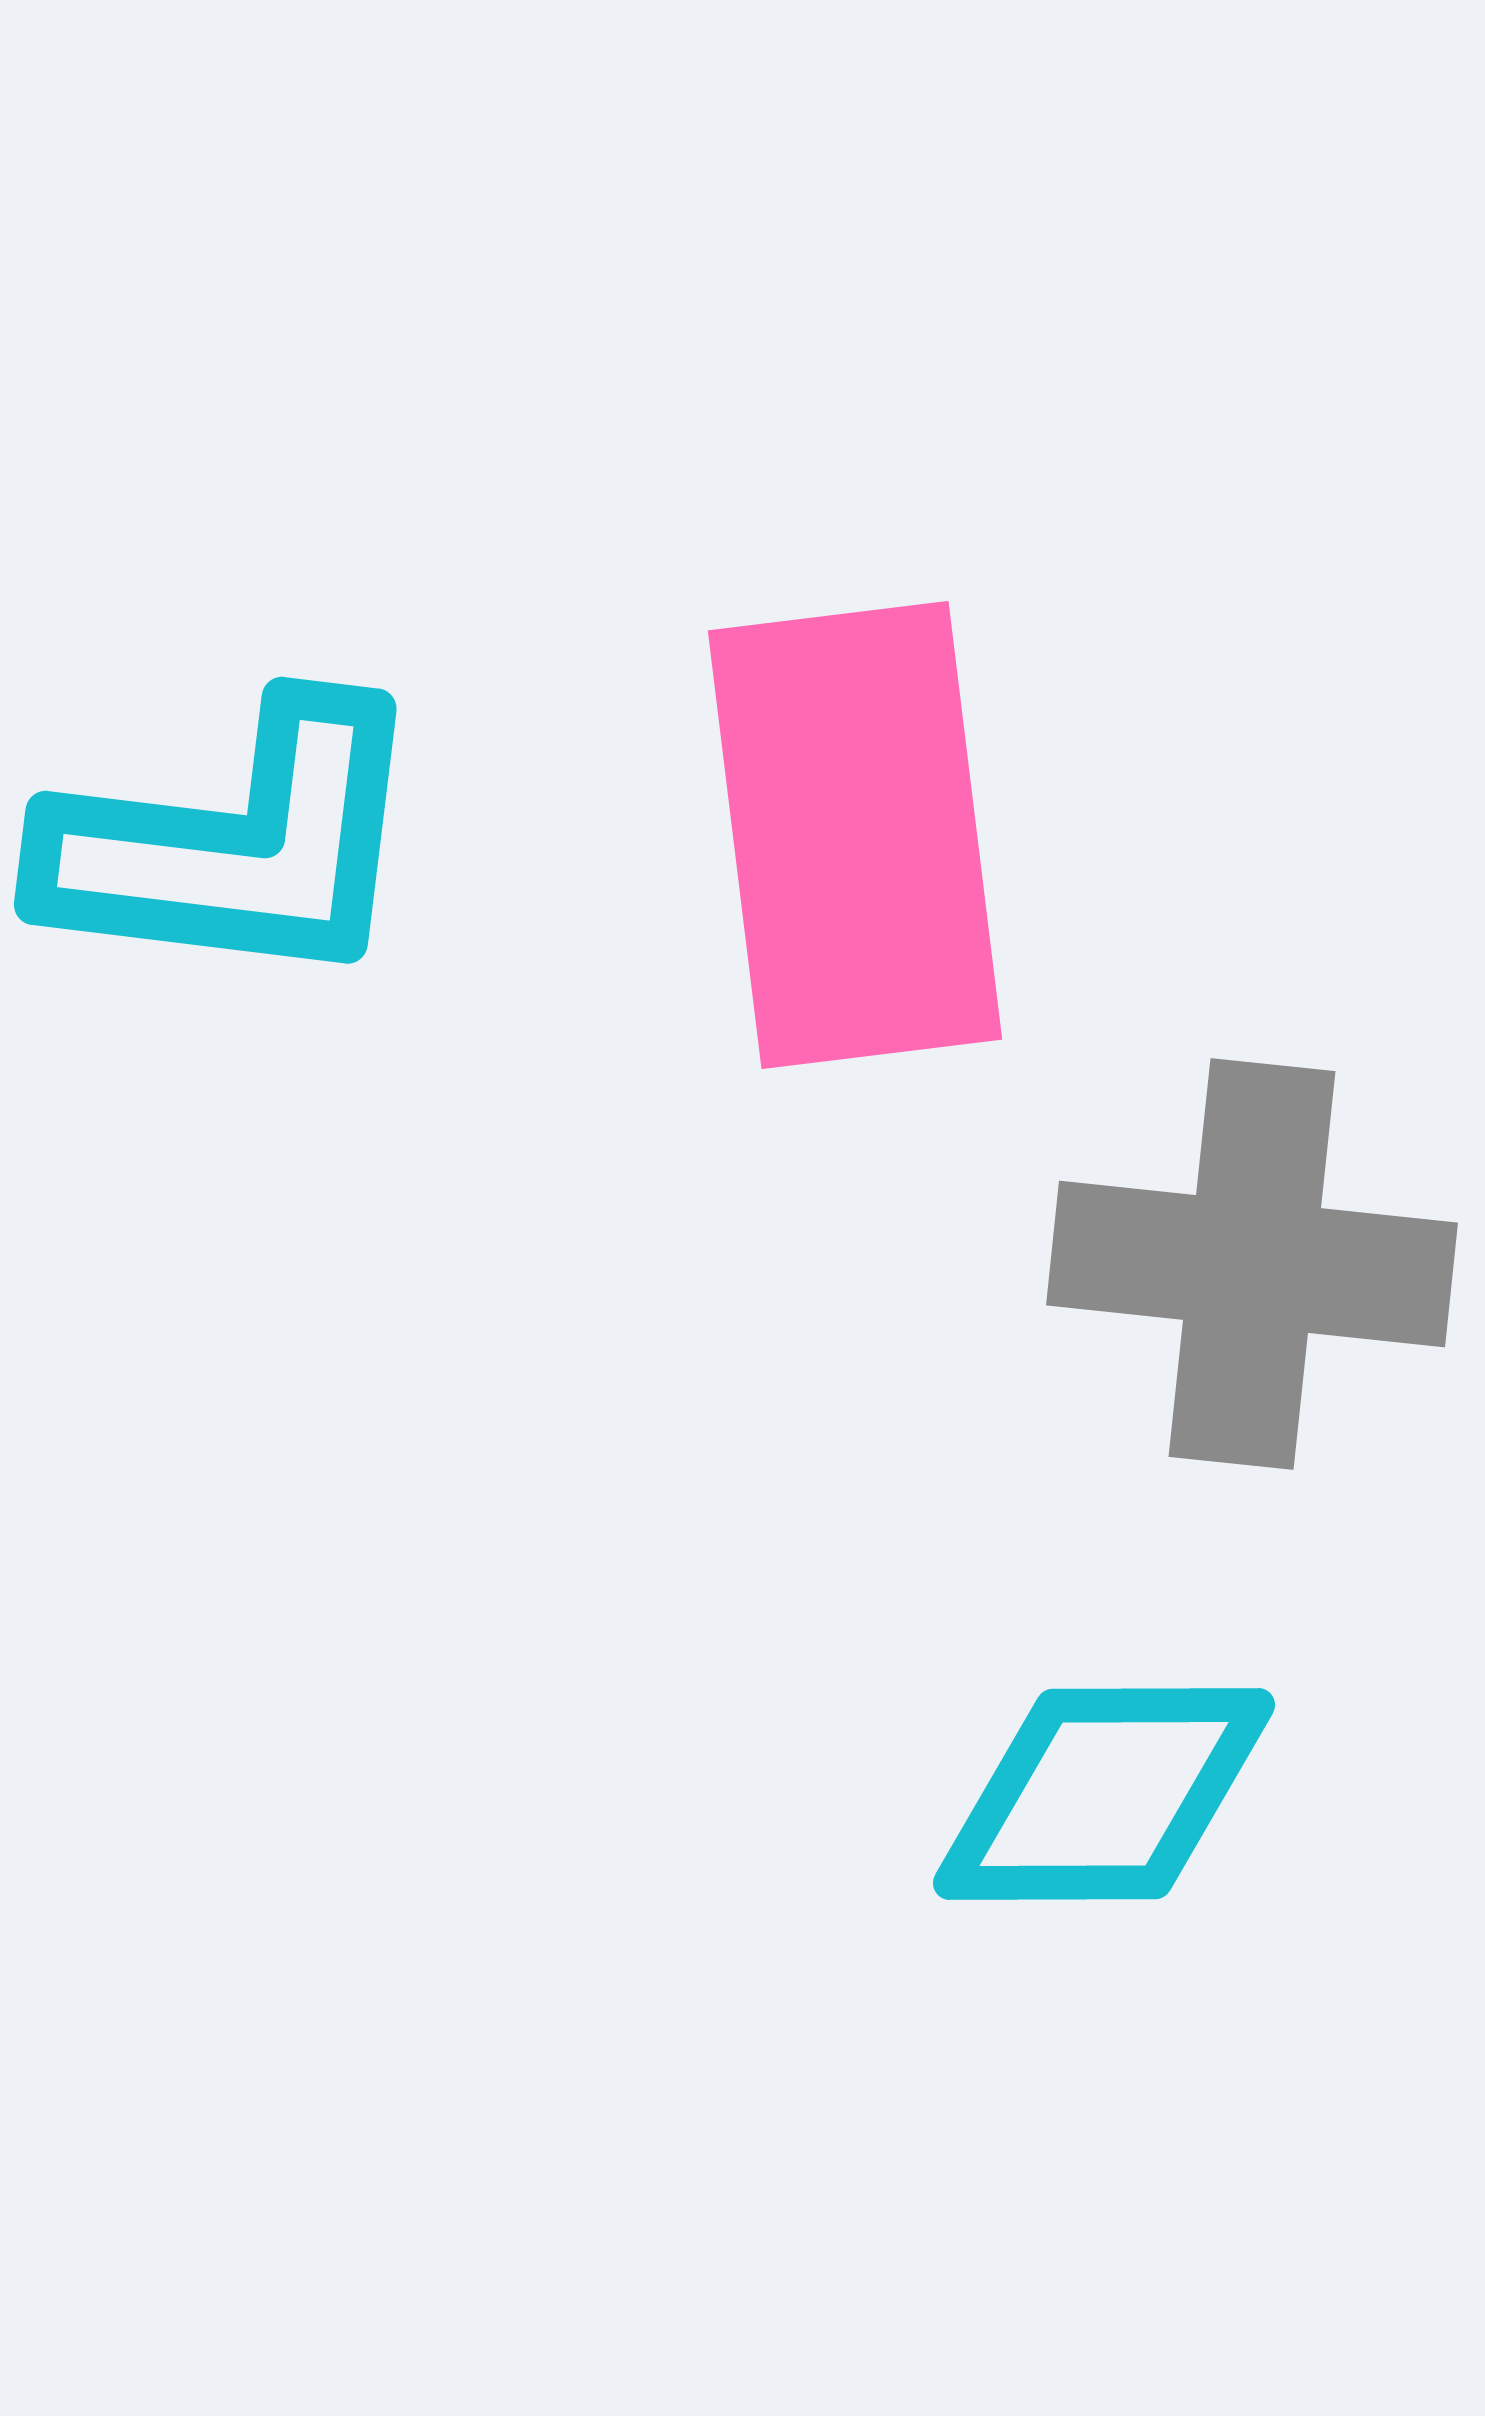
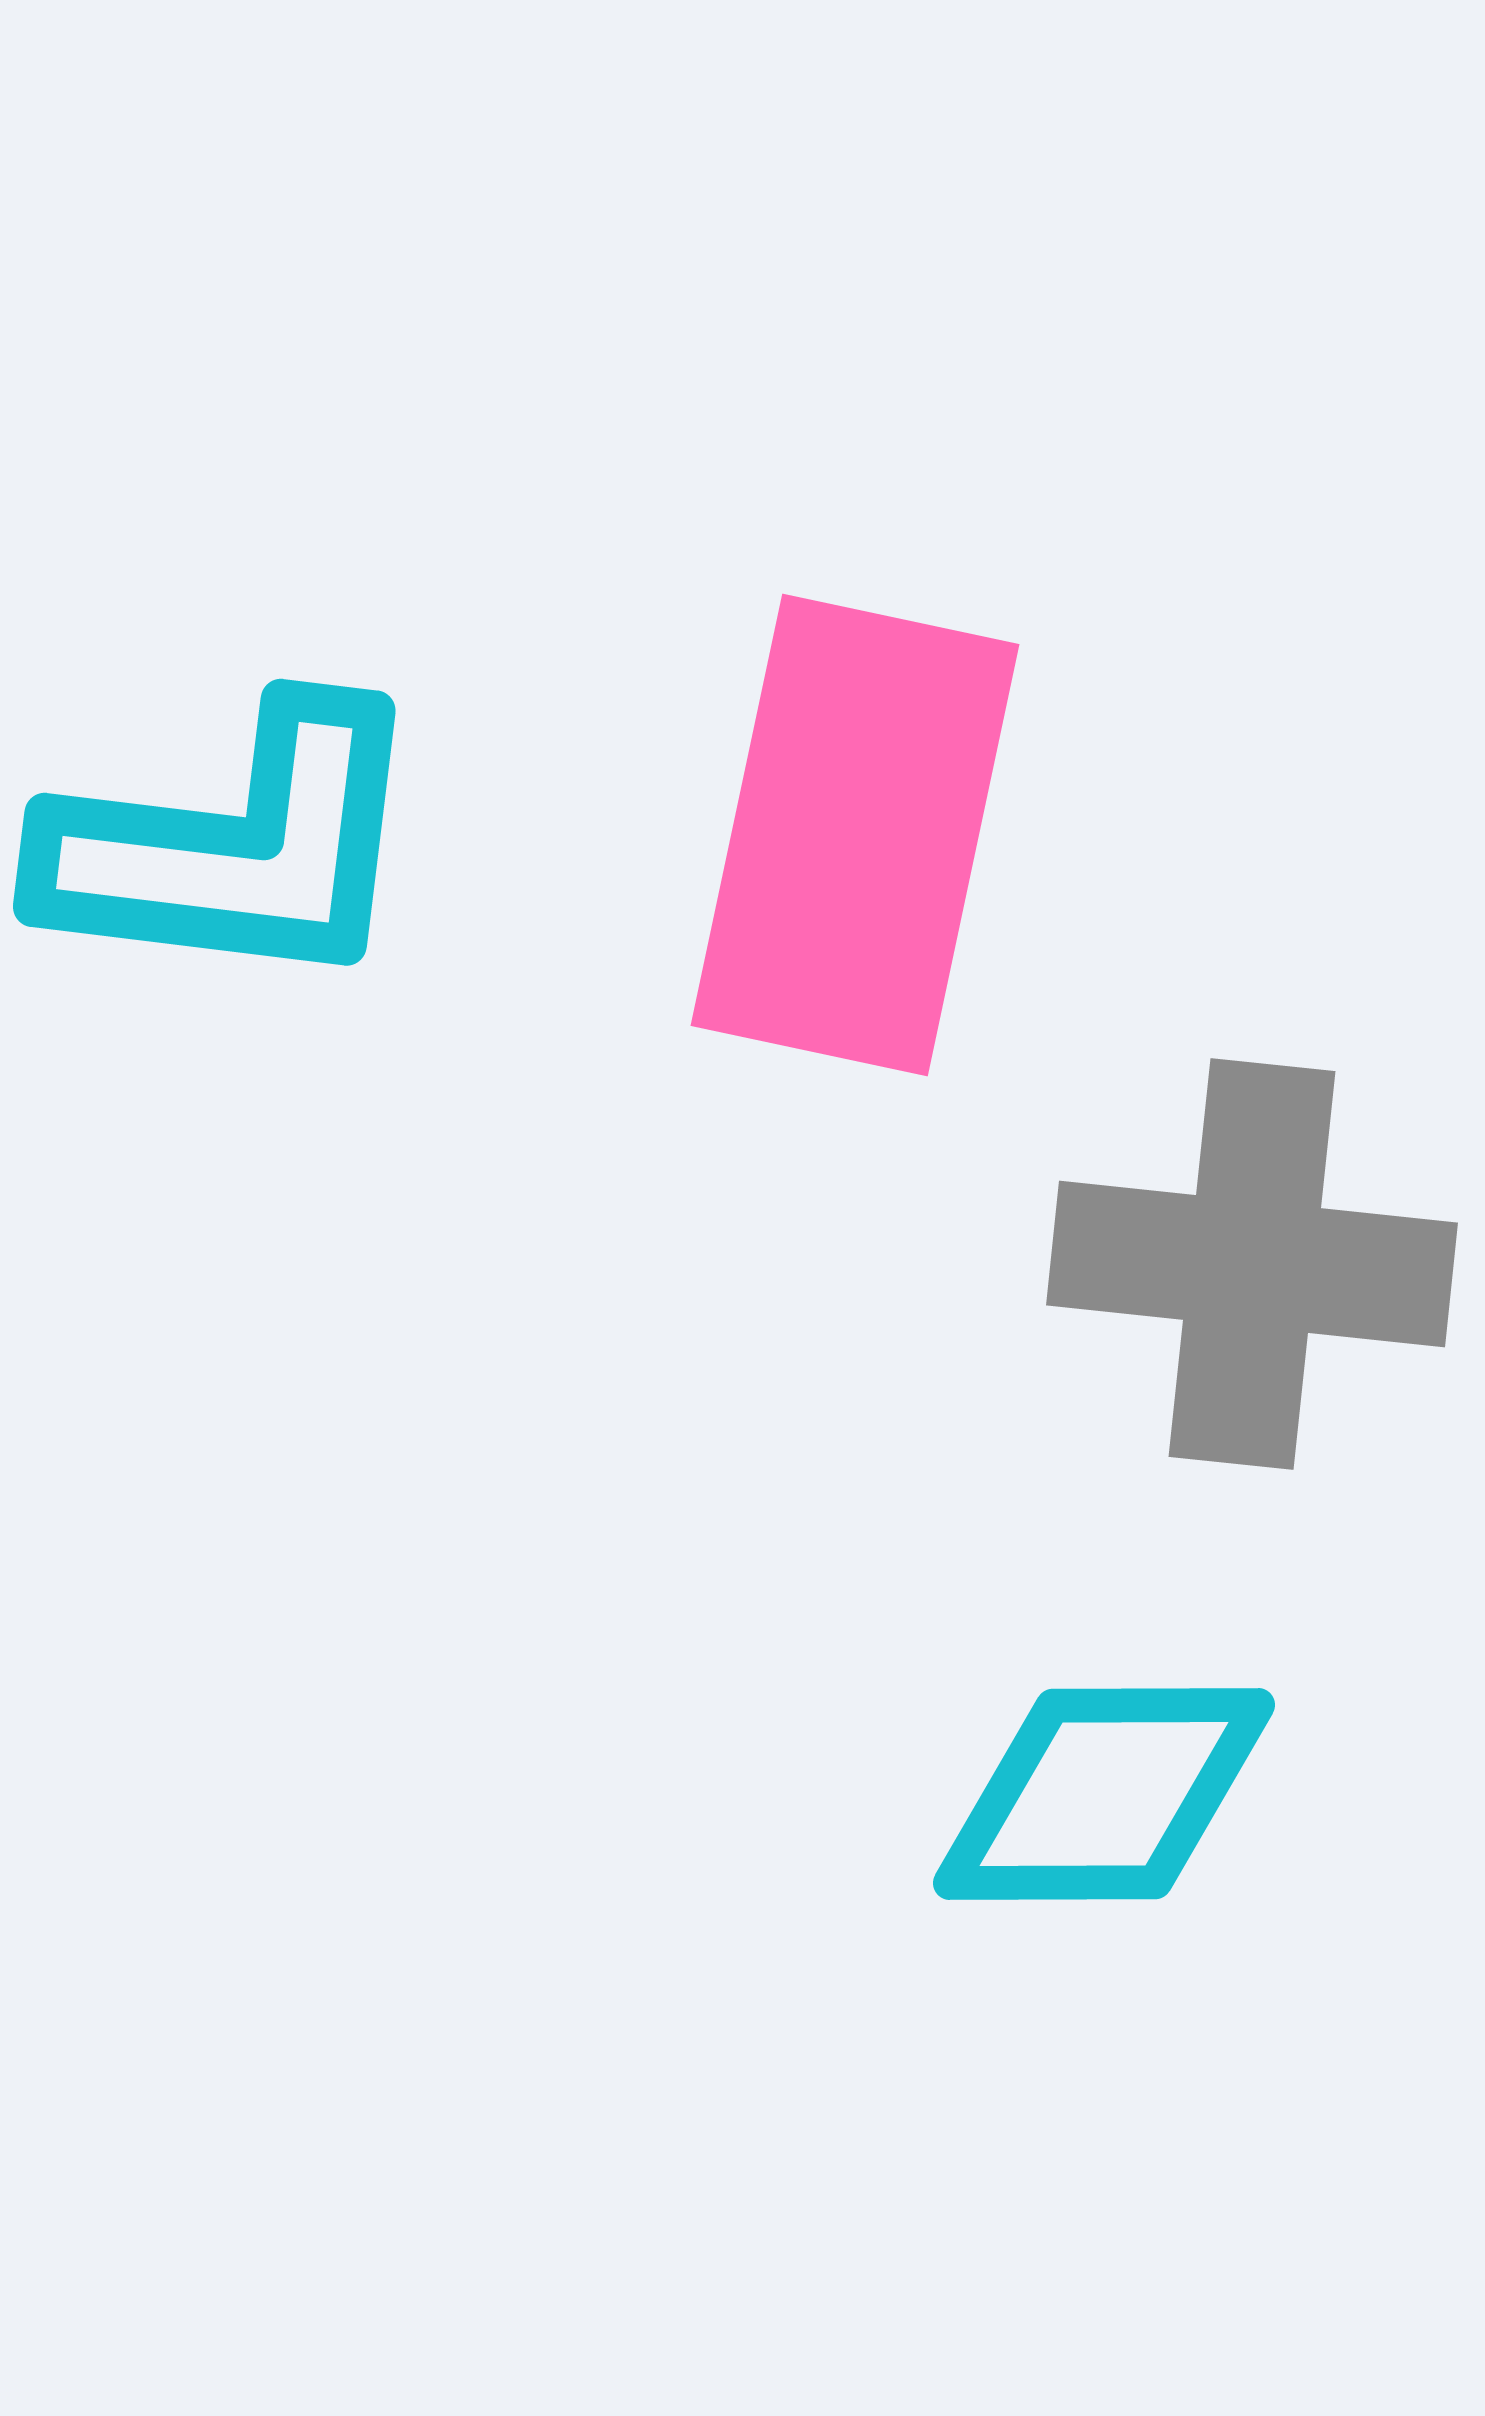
pink rectangle: rotated 19 degrees clockwise
cyan L-shape: moved 1 px left, 2 px down
